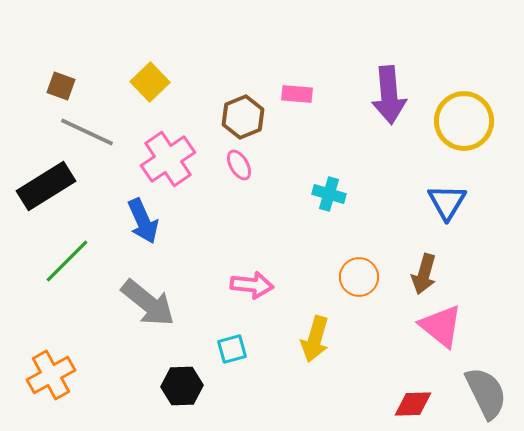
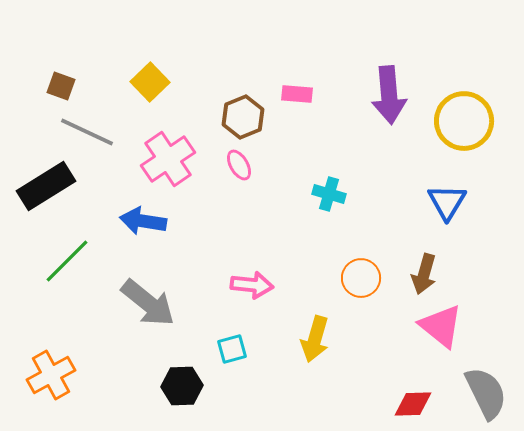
blue arrow: rotated 123 degrees clockwise
orange circle: moved 2 px right, 1 px down
